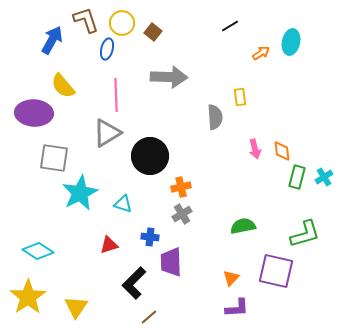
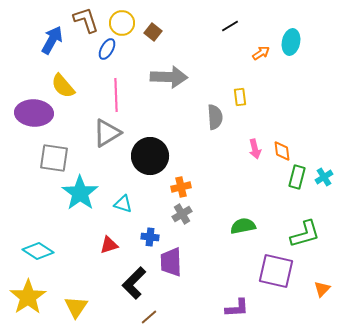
blue ellipse: rotated 15 degrees clockwise
cyan star: rotated 9 degrees counterclockwise
orange triangle: moved 91 px right, 11 px down
